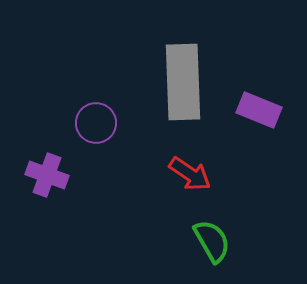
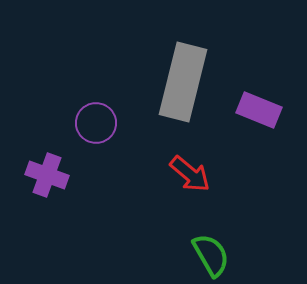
gray rectangle: rotated 16 degrees clockwise
red arrow: rotated 6 degrees clockwise
green semicircle: moved 1 px left, 14 px down
